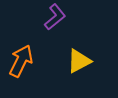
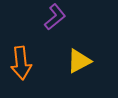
orange arrow: moved 2 px down; rotated 148 degrees clockwise
